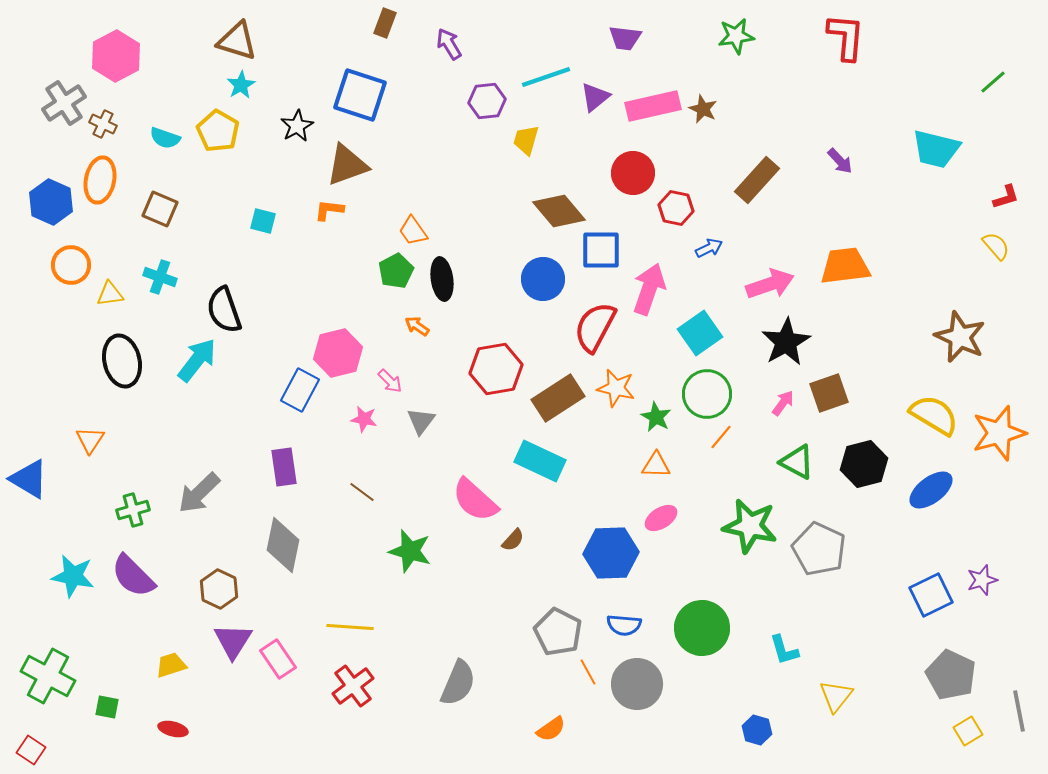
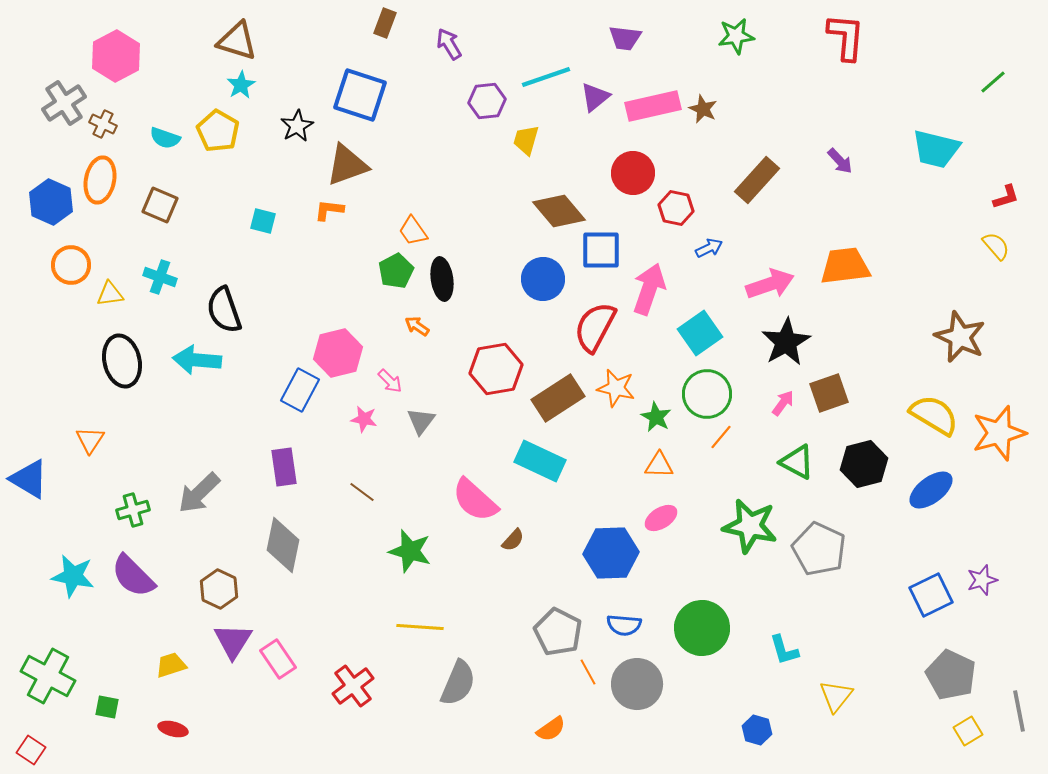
brown square at (160, 209): moved 4 px up
cyan arrow at (197, 360): rotated 123 degrees counterclockwise
orange triangle at (656, 465): moved 3 px right
yellow line at (350, 627): moved 70 px right
